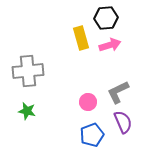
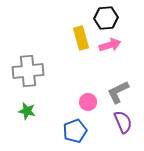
blue pentagon: moved 17 px left, 4 px up
